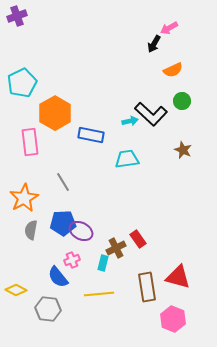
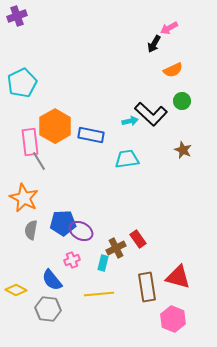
orange hexagon: moved 13 px down
gray line: moved 24 px left, 21 px up
orange star: rotated 16 degrees counterclockwise
blue semicircle: moved 6 px left, 3 px down
